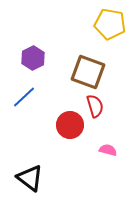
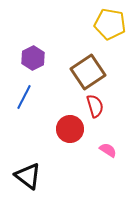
brown square: rotated 36 degrees clockwise
blue line: rotated 20 degrees counterclockwise
red circle: moved 4 px down
pink semicircle: rotated 18 degrees clockwise
black triangle: moved 2 px left, 2 px up
